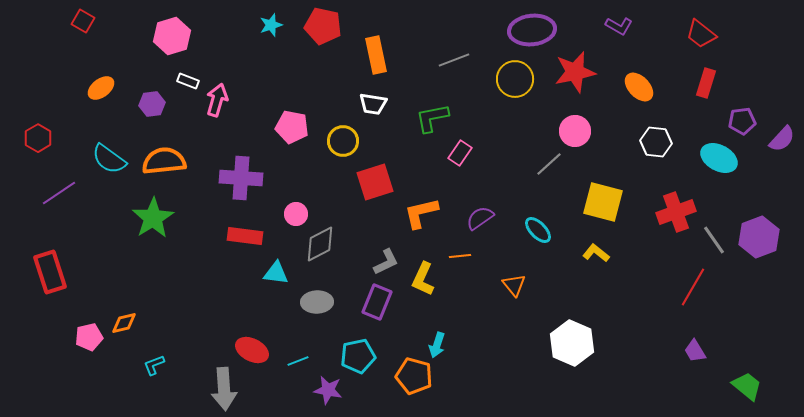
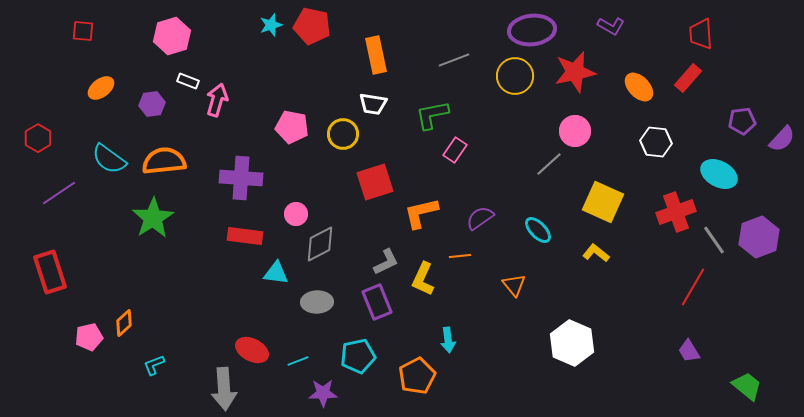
red square at (83, 21): moved 10 px down; rotated 25 degrees counterclockwise
red pentagon at (323, 26): moved 11 px left
purple L-shape at (619, 26): moved 8 px left
red trapezoid at (701, 34): rotated 48 degrees clockwise
yellow circle at (515, 79): moved 3 px up
red rectangle at (706, 83): moved 18 px left, 5 px up; rotated 24 degrees clockwise
green L-shape at (432, 118): moved 3 px up
yellow circle at (343, 141): moved 7 px up
pink rectangle at (460, 153): moved 5 px left, 3 px up
cyan ellipse at (719, 158): moved 16 px down
yellow square at (603, 202): rotated 9 degrees clockwise
purple rectangle at (377, 302): rotated 44 degrees counterclockwise
orange diamond at (124, 323): rotated 28 degrees counterclockwise
cyan arrow at (437, 345): moved 11 px right, 5 px up; rotated 25 degrees counterclockwise
purple trapezoid at (695, 351): moved 6 px left
orange pentagon at (414, 376): moved 3 px right; rotated 30 degrees clockwise
purple star at (328, 390): moved 5 px left, 3 px down; rotated 12 degrees counterclockwise
